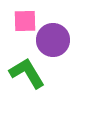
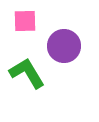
purple circle: moved 11 px right, 6 px down
